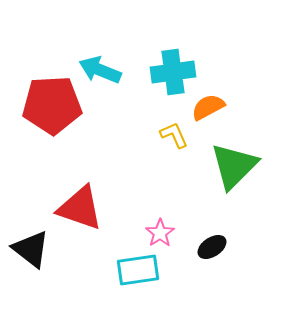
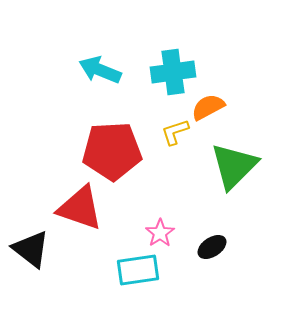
red pentagon: moved 60 px right, 46 px down
yellow L-shape: moved 1 px right, 3 px up; rotated 84 degrees counterclockwise
